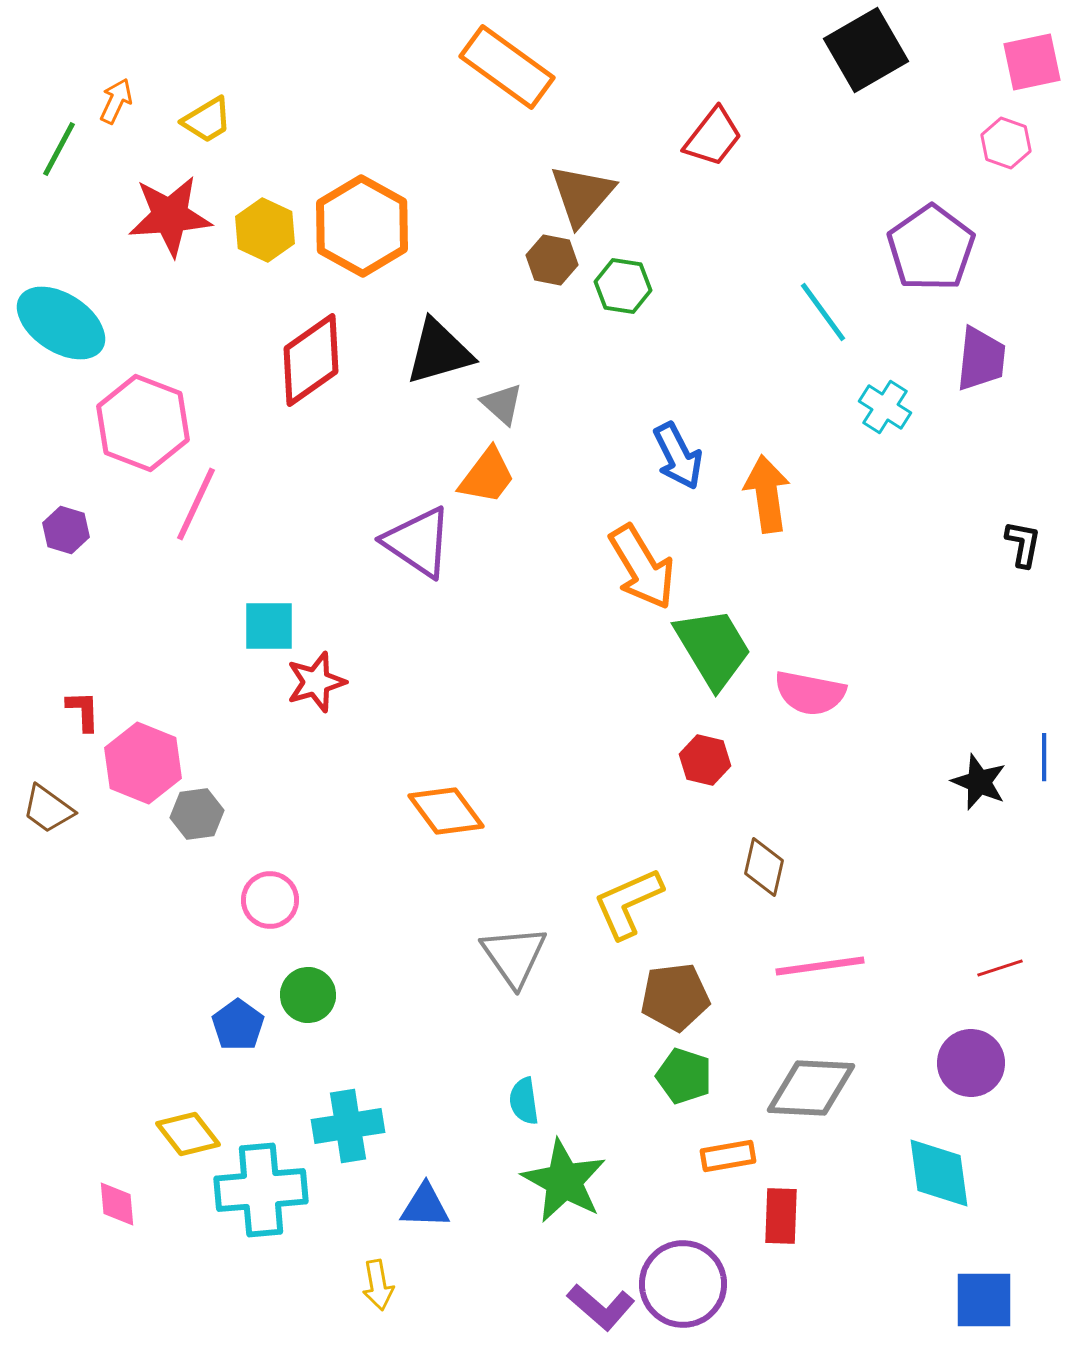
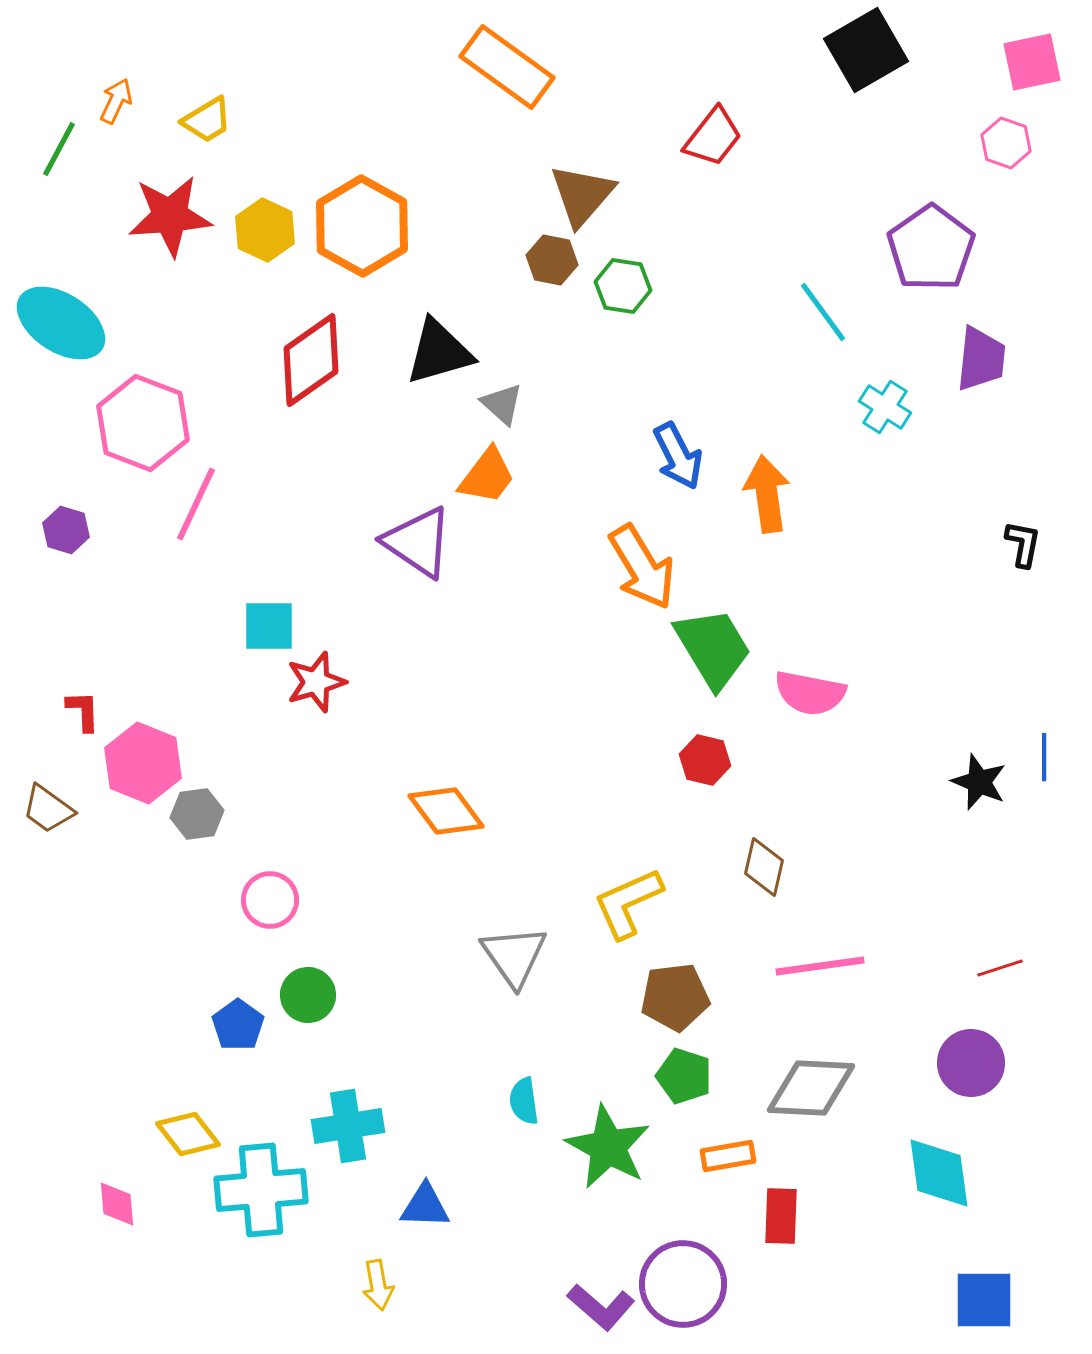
green star at (564, 1181): moved 44 px right, 34 px up
